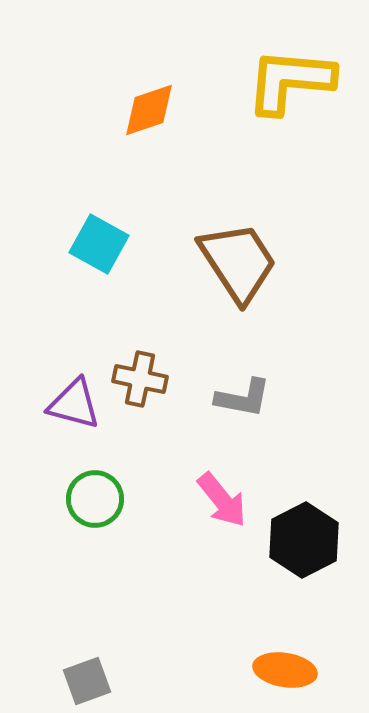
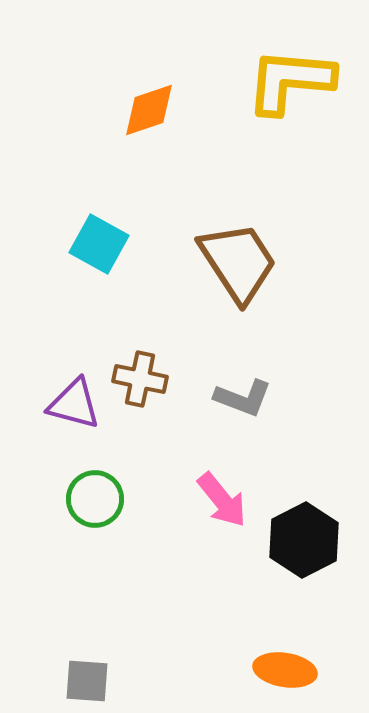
gray L-shape: rotated 10 degrees clockwise
gray square: rotated 24 degrees clockwise
